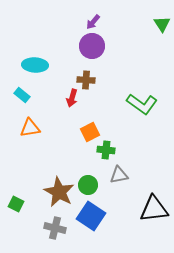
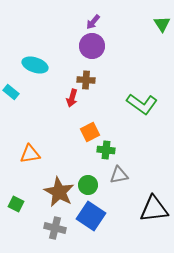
cyan ellipse: rotated 15 degrees clockwise
cyan rectangle: moved 11 px left, 3 px up
orange triangle: moved 26 px down
